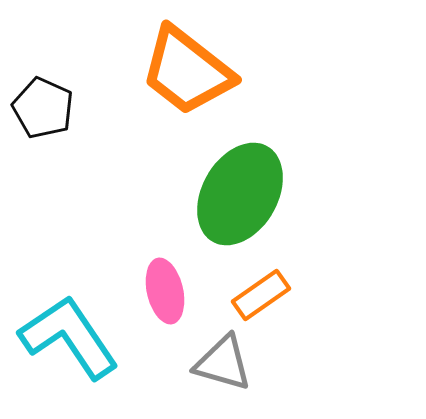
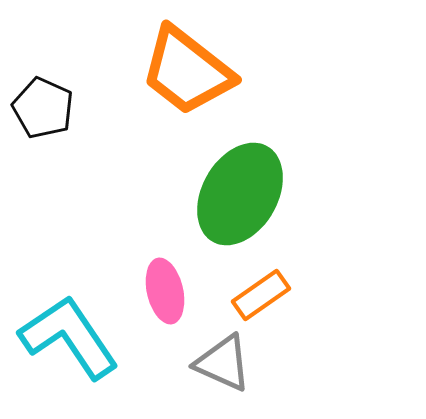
gray triangle: rotated 8 degrees clockwise
